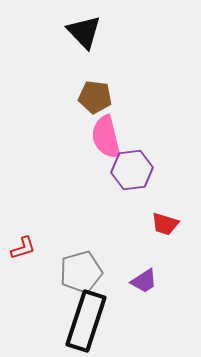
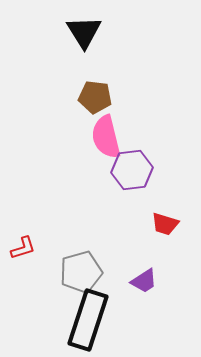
black triangle: rotated 12 degrees clockwise
black rectangle: moved 2 px right, 1 px up
